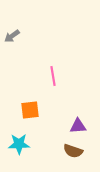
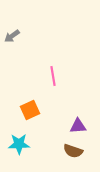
orange square: rotated 18 degrees counterclockwise
